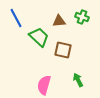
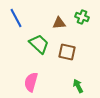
brown triangle: moved 2 px down
green trapezoid: moved 7 px down
brown square: moved 4 px right, 2 px down
green arrow: moved 6 px down
pink semicircle: moved 13 px left, 3 px up
